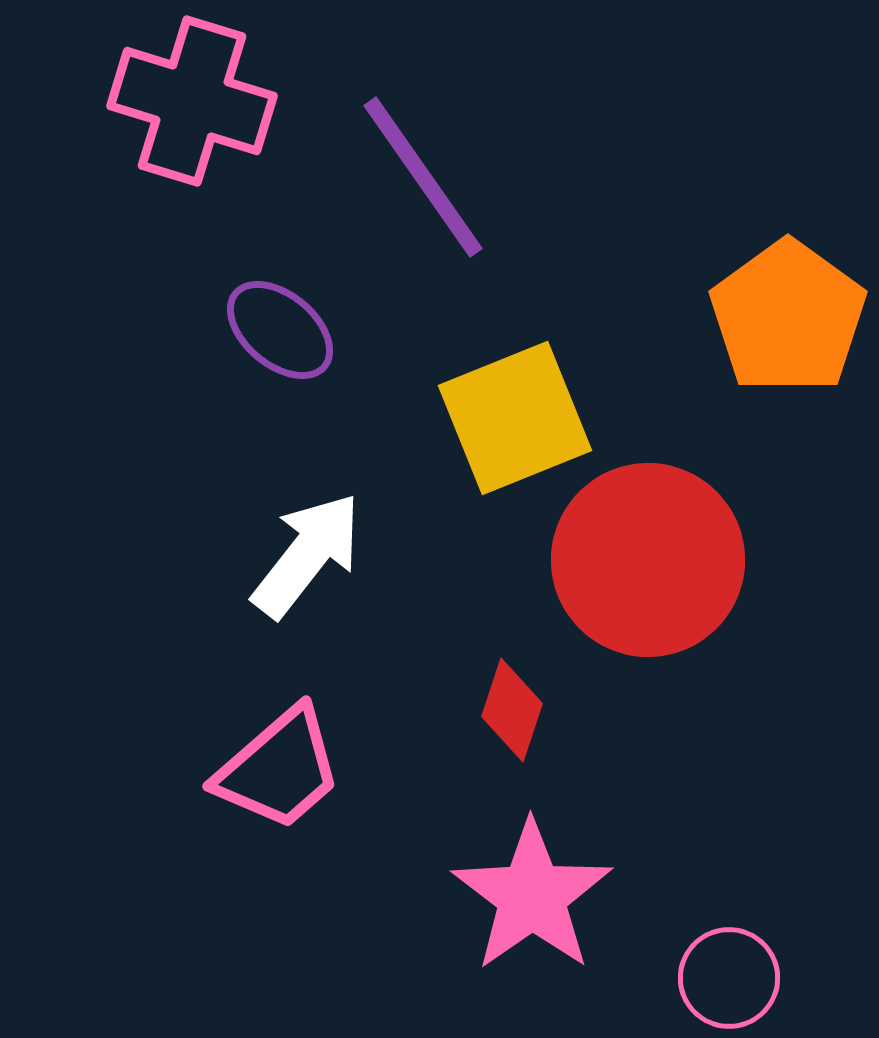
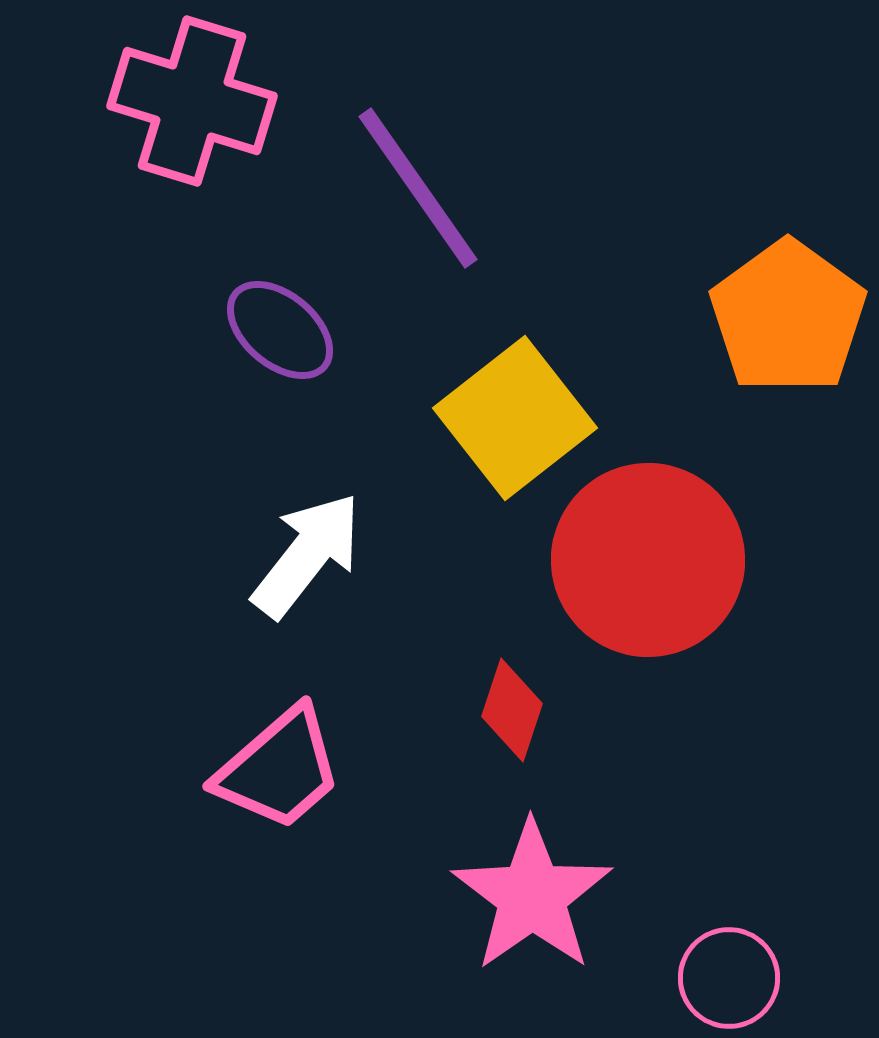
purple line: moved 5 px left, 11 px down
yellow square: rotated 16 degrees counterclockwise
